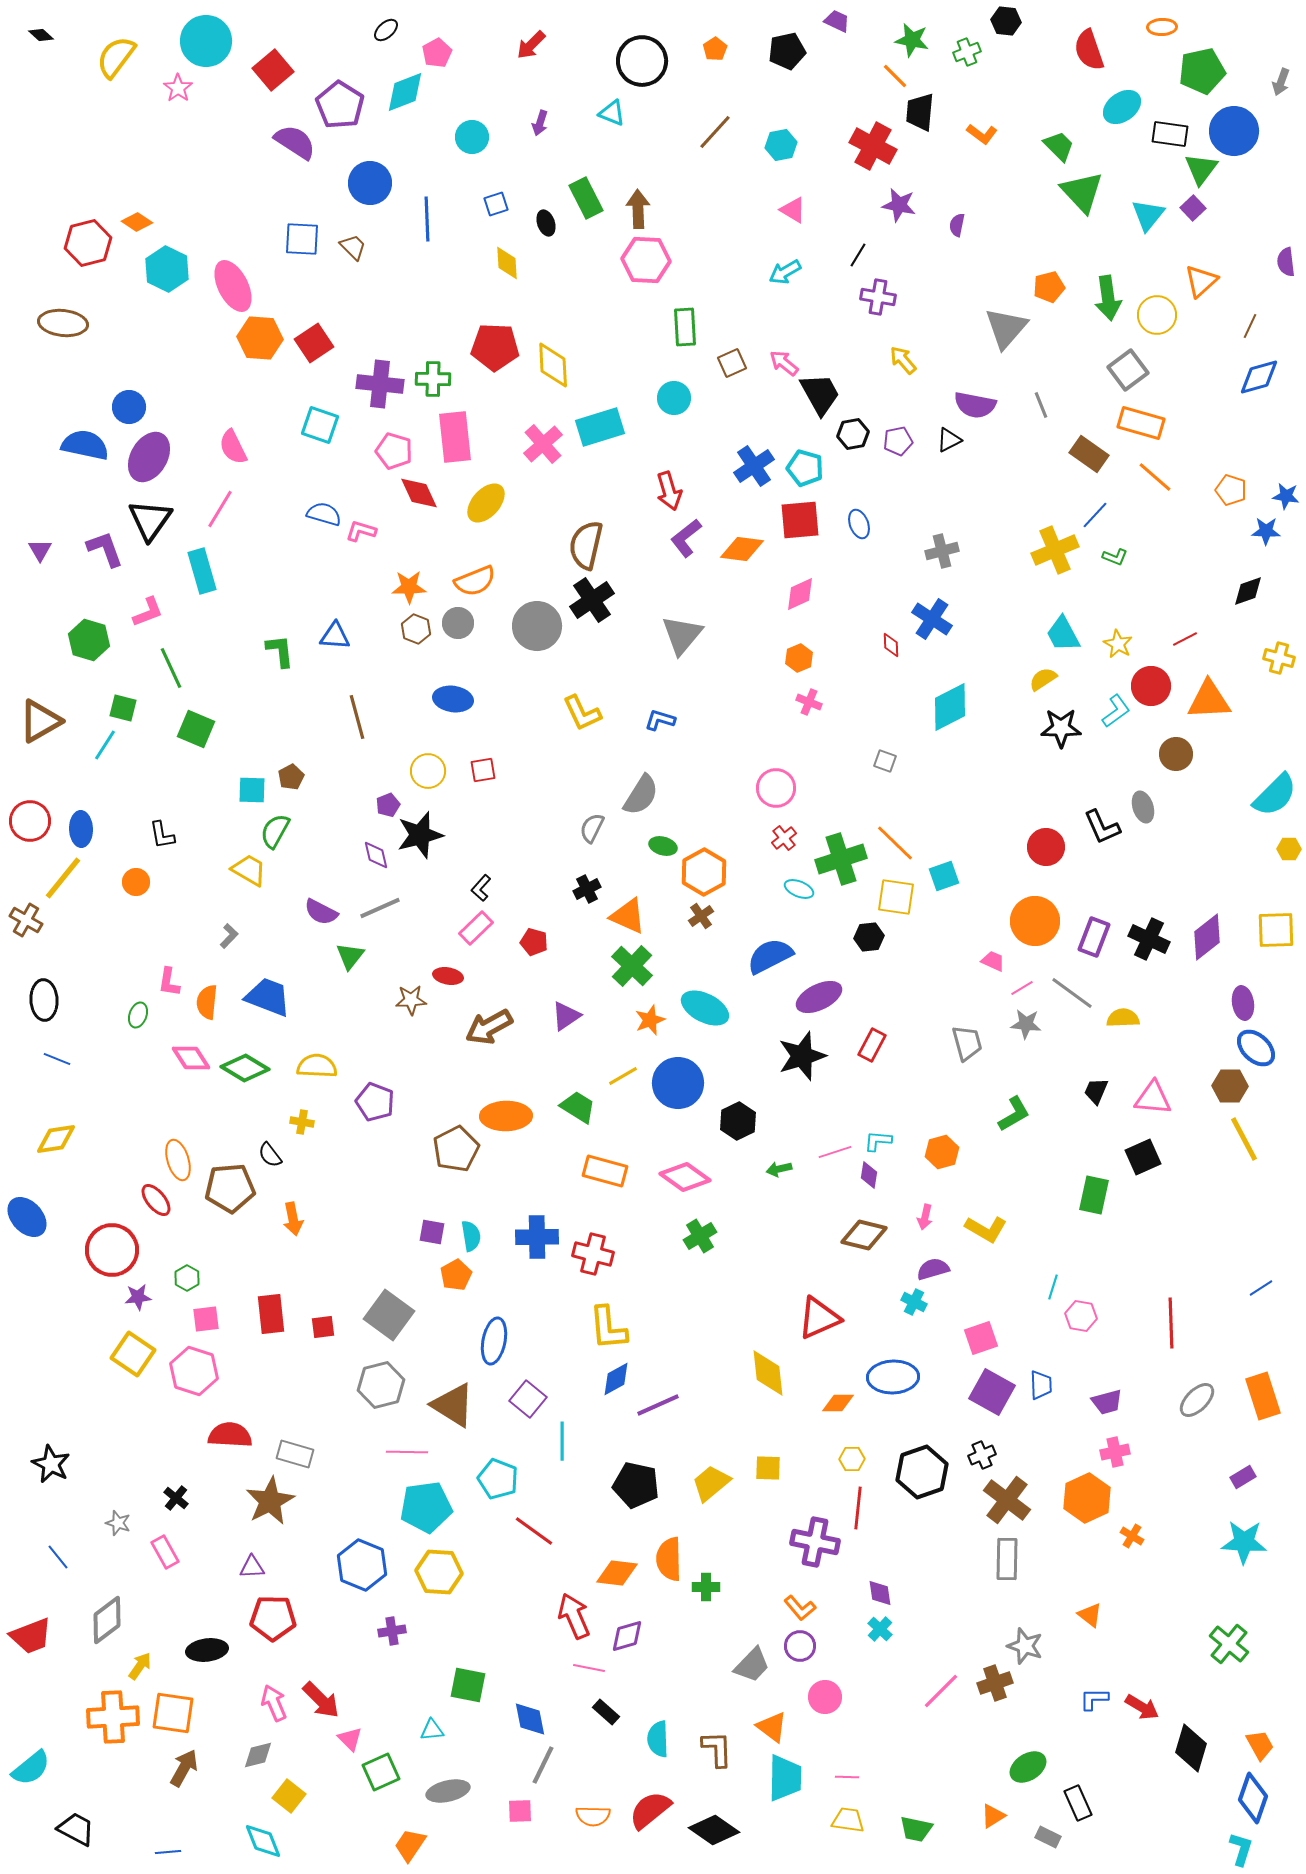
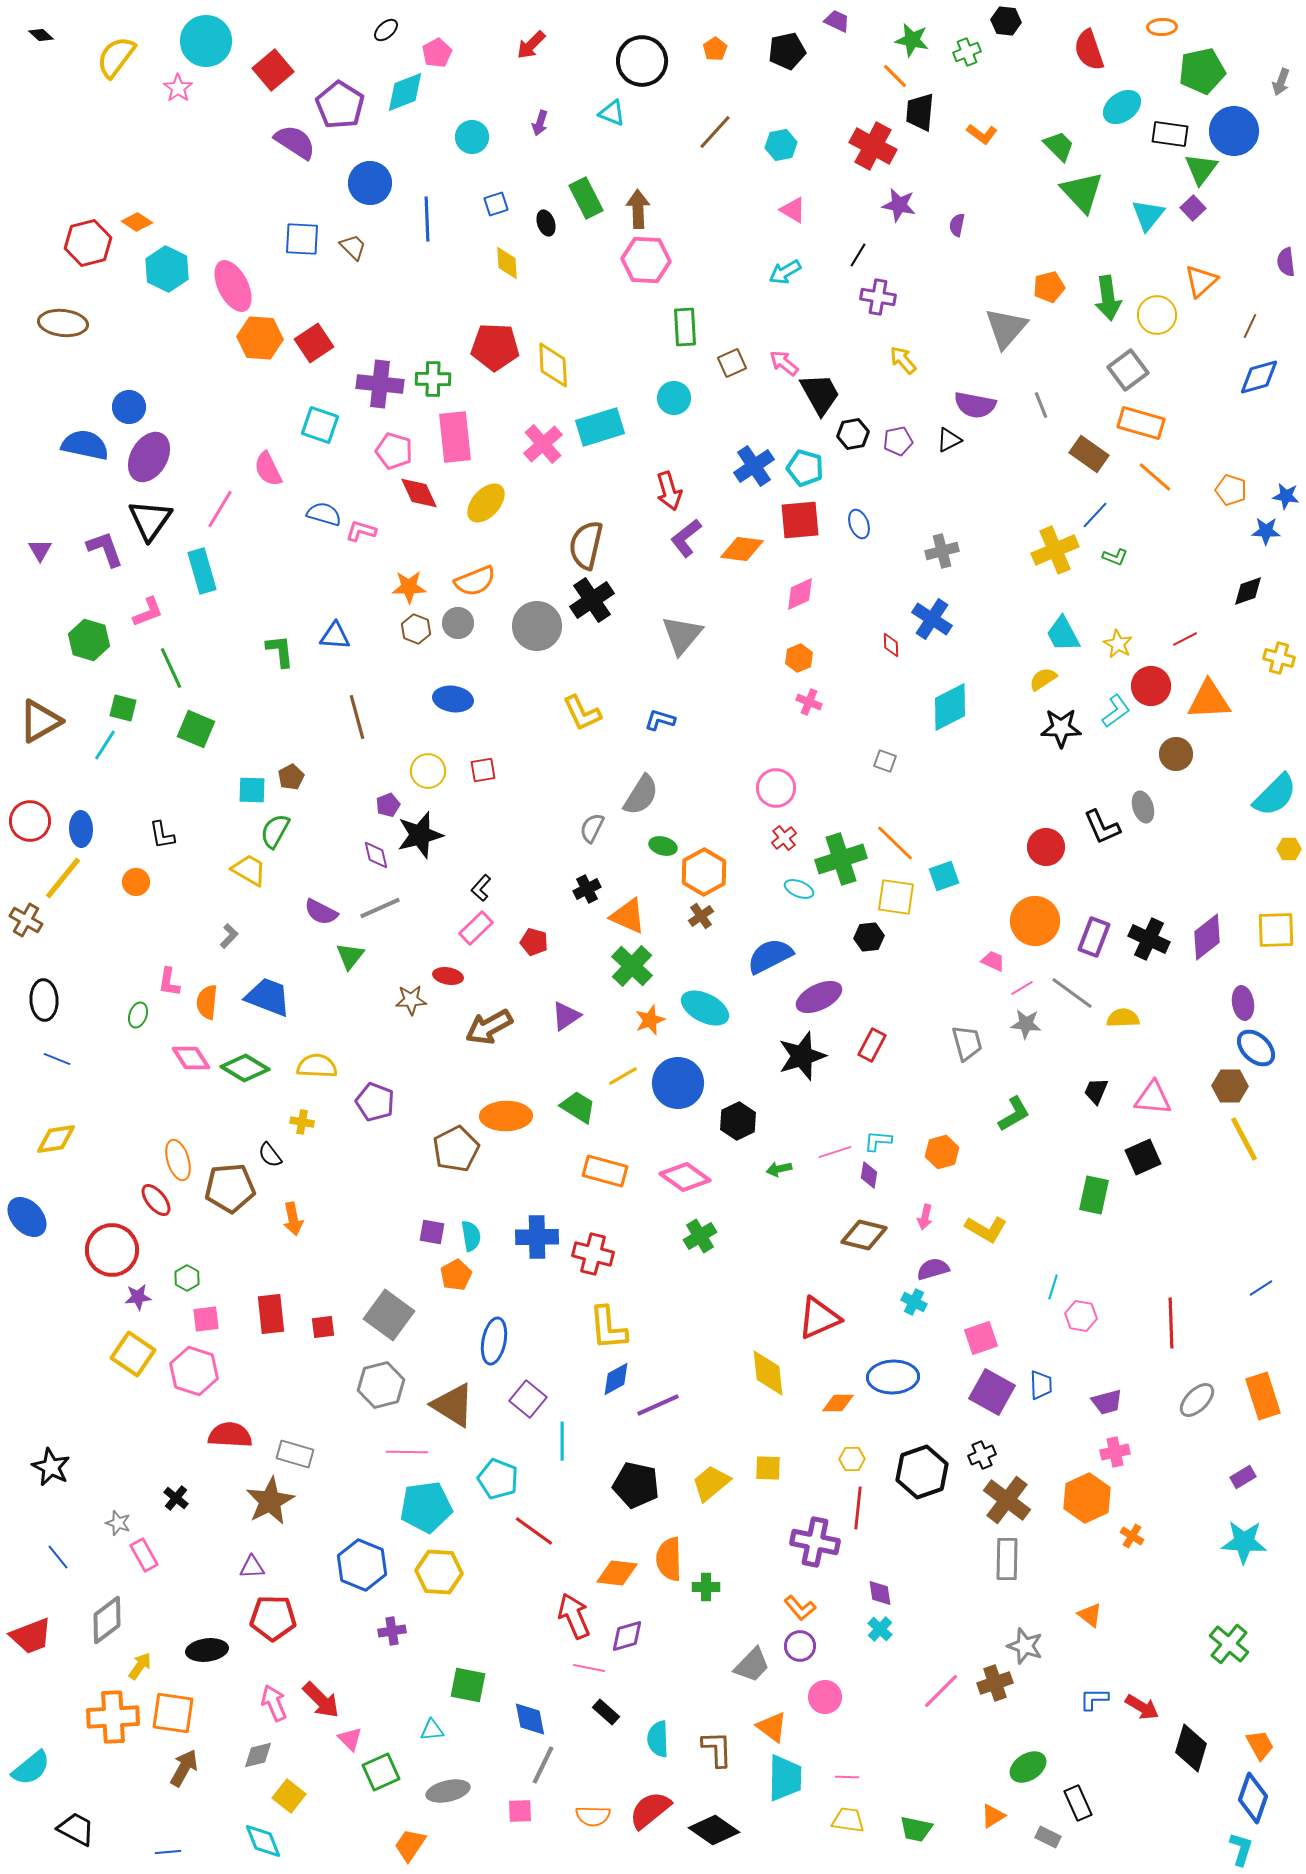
pink semicircle at (233, 447): moved 35 px right, 22 px down
black star at (51, 1464): moved 3 px down
pink rectangle at (165, 1552): moved 21 px left, 3 px down
